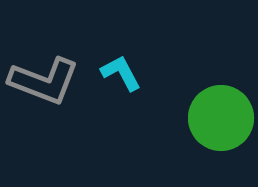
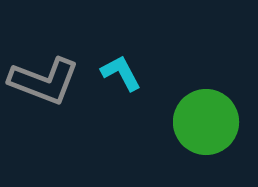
green circle: moved 15 px left, 4 px down
